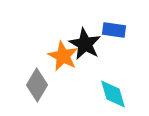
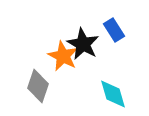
blue rectangle: rotated 50 degrees clockwise
black star: moved 2 px left
gray diamond: moved 1 px right, 1 px down; rotated 12 degrees counterclockwise
